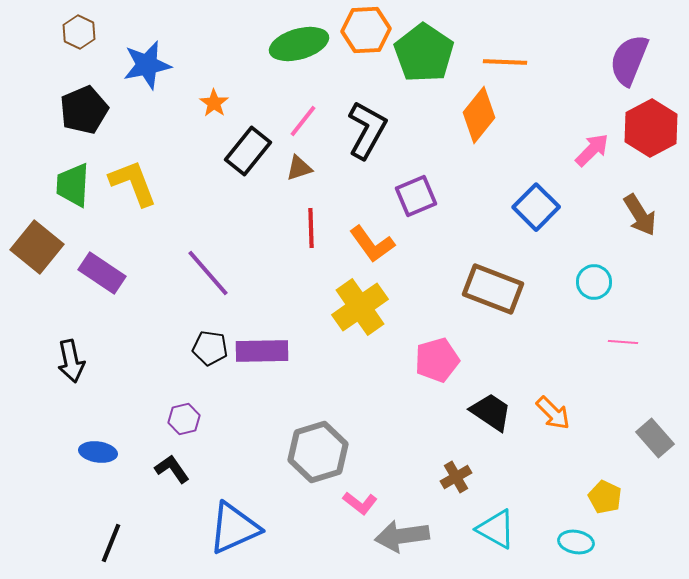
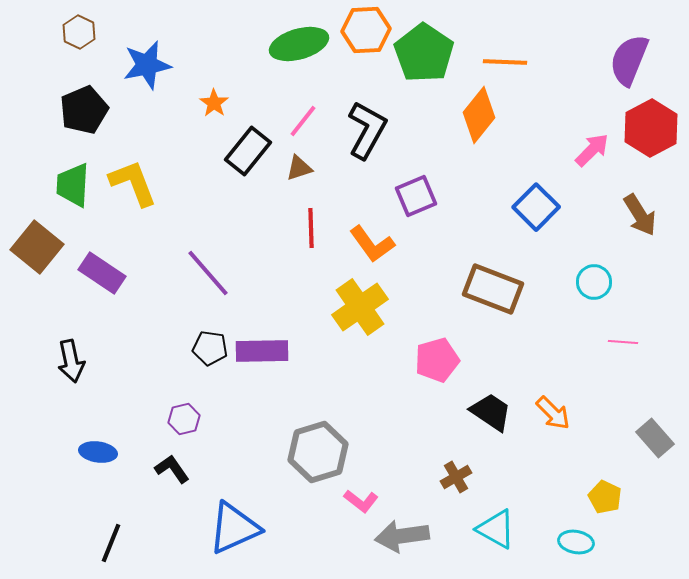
pink L-shape at (360, 503): moved 1 px right, 2 px up
